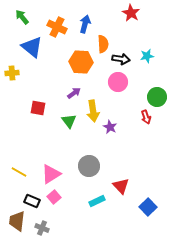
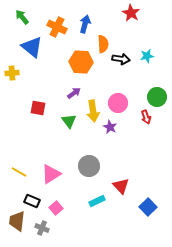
pink circle: moved 21 px down
pink square: moved 2 px right, 11 px down
